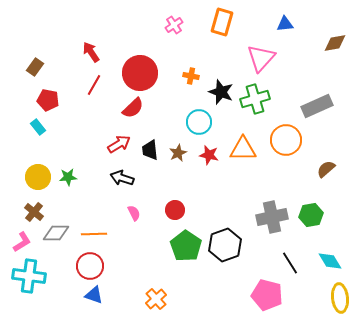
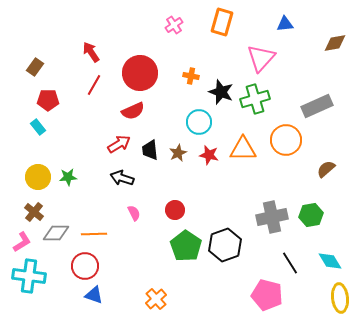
red pentagon at (48, 100): rotated 10 degrees counterclockwise
red semicircle at (133, 108): moved 3 px down; rotated 20 degrees clockwise
red circle at (90, 266): moved 5 px left
